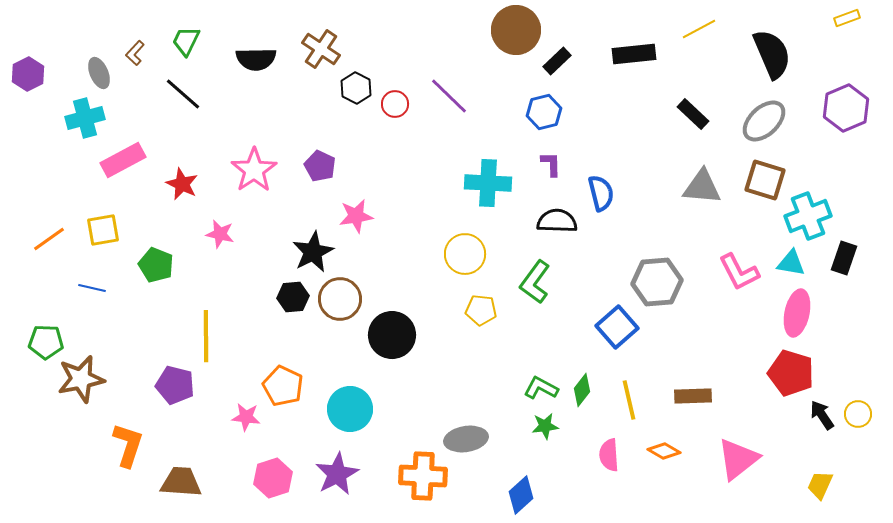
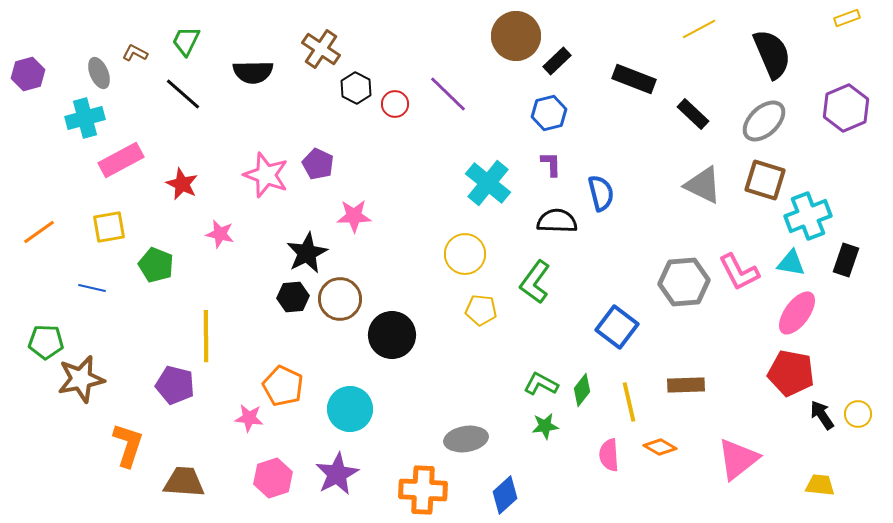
brown circle at (516, 30): moved 6 px down
brown L-shape at (135, 53): rotated 75 degrees clockwise
black rectangle at (634, 54): moved 25 px down; rotated 27 degrees clockwise
black semicircle at (256, 59): moved 3 px left, 13 px down
purple hexagon at (28, 74): rotated 12 degrees clockwise
purple line at (449, 96): moved 1 px left, 2 px up
blue hexagon at (544, 112): moved 5 px right, 1 px down
pink rectangle at (123, 160): moved 2 px left
purple pentagon at (320, 166): moved 2 px left, 2 px up
pink star at (254, 170): moved 12 px right, 5 px down; rotated 18 degrees counterclockwise
cyan cross at (488, 183): rotated 36 degrees clockwise
gray triangle at (702, 187): moved 1 px right, 2 px up; rotated 21 degrees clockwise
pink star at (356, 216): moved 2 px left; rotated 8 degrees clockwise
yellow square at (103, 230): moved 6 px right, 3 px up
orange line at (49, 239): moved 10 px left, 7 px up
black star at (313, 252): moved 6 px left, 1 px down
black rectangle at (844, 258): moved 2 px right, 2 px down
gray hexagon at (657, 282): moved 27 px right
pink ellipse at (797, 313): rotated 24 degrees clockwise
blue square at (617, 327): rotated 12 degrees counterclockwise
red pentagon at (791, 373): rotated 6 degrees counterclockwise
green L-shape at (541, 388): moved 4 px up
brown rectangle at (693, 396): moved 7 px left, 11 px up
yellow line at (629, 400): moved 2 px down
pink star at (246, 417): moved 3 px right, 1 px down
orange diamond at (664, 451): moved 4 px left, 4 px up
orange cross at (423, 476): moved 14 px down
brown trapezoid at (181, 482): moved 3 px right
yellow trapezoid at (820, 485): rotated 72 degrees clockwise
blue diamond at (521, 495): moved 16 px left
